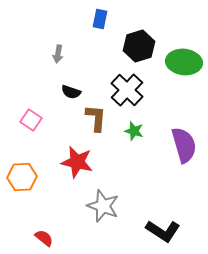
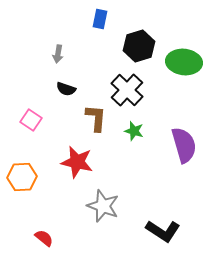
black semicircle: moved 5 px left, 3 px up
